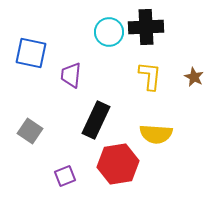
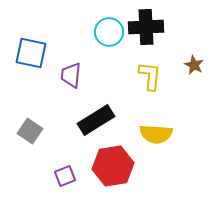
brown star: moved 12 px up
black rectangle: rotated 33 degrees clockwise
red hexagon: moved 5 px left, 2 px down
